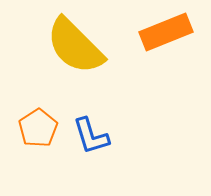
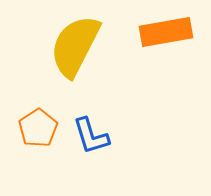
orange rectangle: rotated 12 degrees clockwise
yellow semicircle: rotated 72 degrees clockwise
